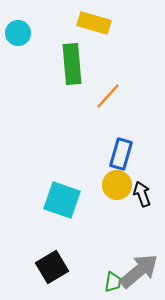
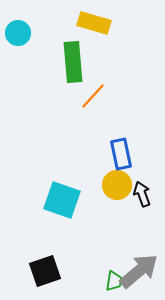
green rectangle: moved 1 px right, 2 px up
orange line: moved 15 px left
blue rectangle: rotated 28 degrees counterclockwise
black square: moved 7 px left, 4 px down; rotated 12 degrees clockwise
green trapezoid: moved 1 px right, 1 px up
